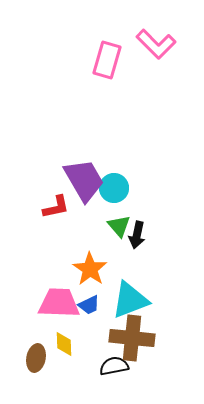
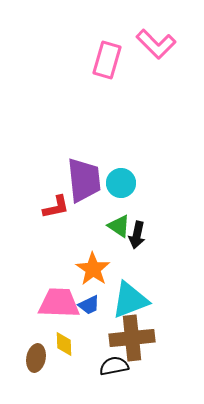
purple trapezoid: rotated 24 degrees clockwise
cyan circle: moved 7 px right, 5 px up
green triangle: rotated 15 degrees counterclockwise
orange star: moved 3 px right
brown cross: rotated 12 degrees counterclockwise
